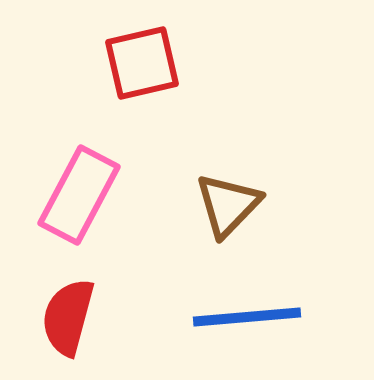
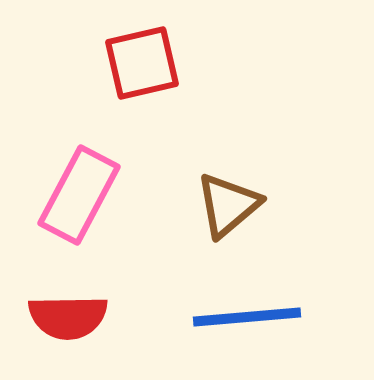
brown triangle: rotated 6 degrees clockwise
red semicircle: rotated 106 degrees counterclockwise
